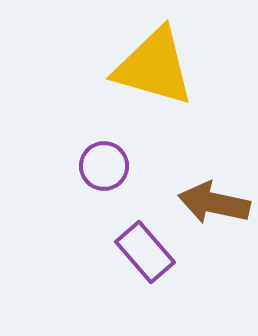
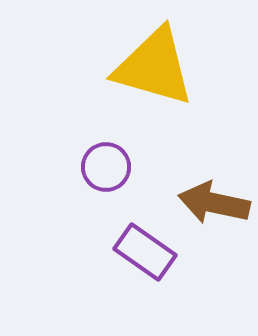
purple circle: moved 2 px right, 1 px down
purple rectangle: rotated 14 degrees counterclockwise
